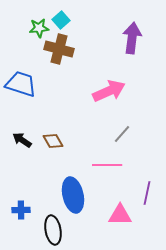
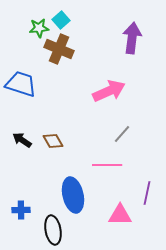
brown cross: rotated 8 degrees clockwise
